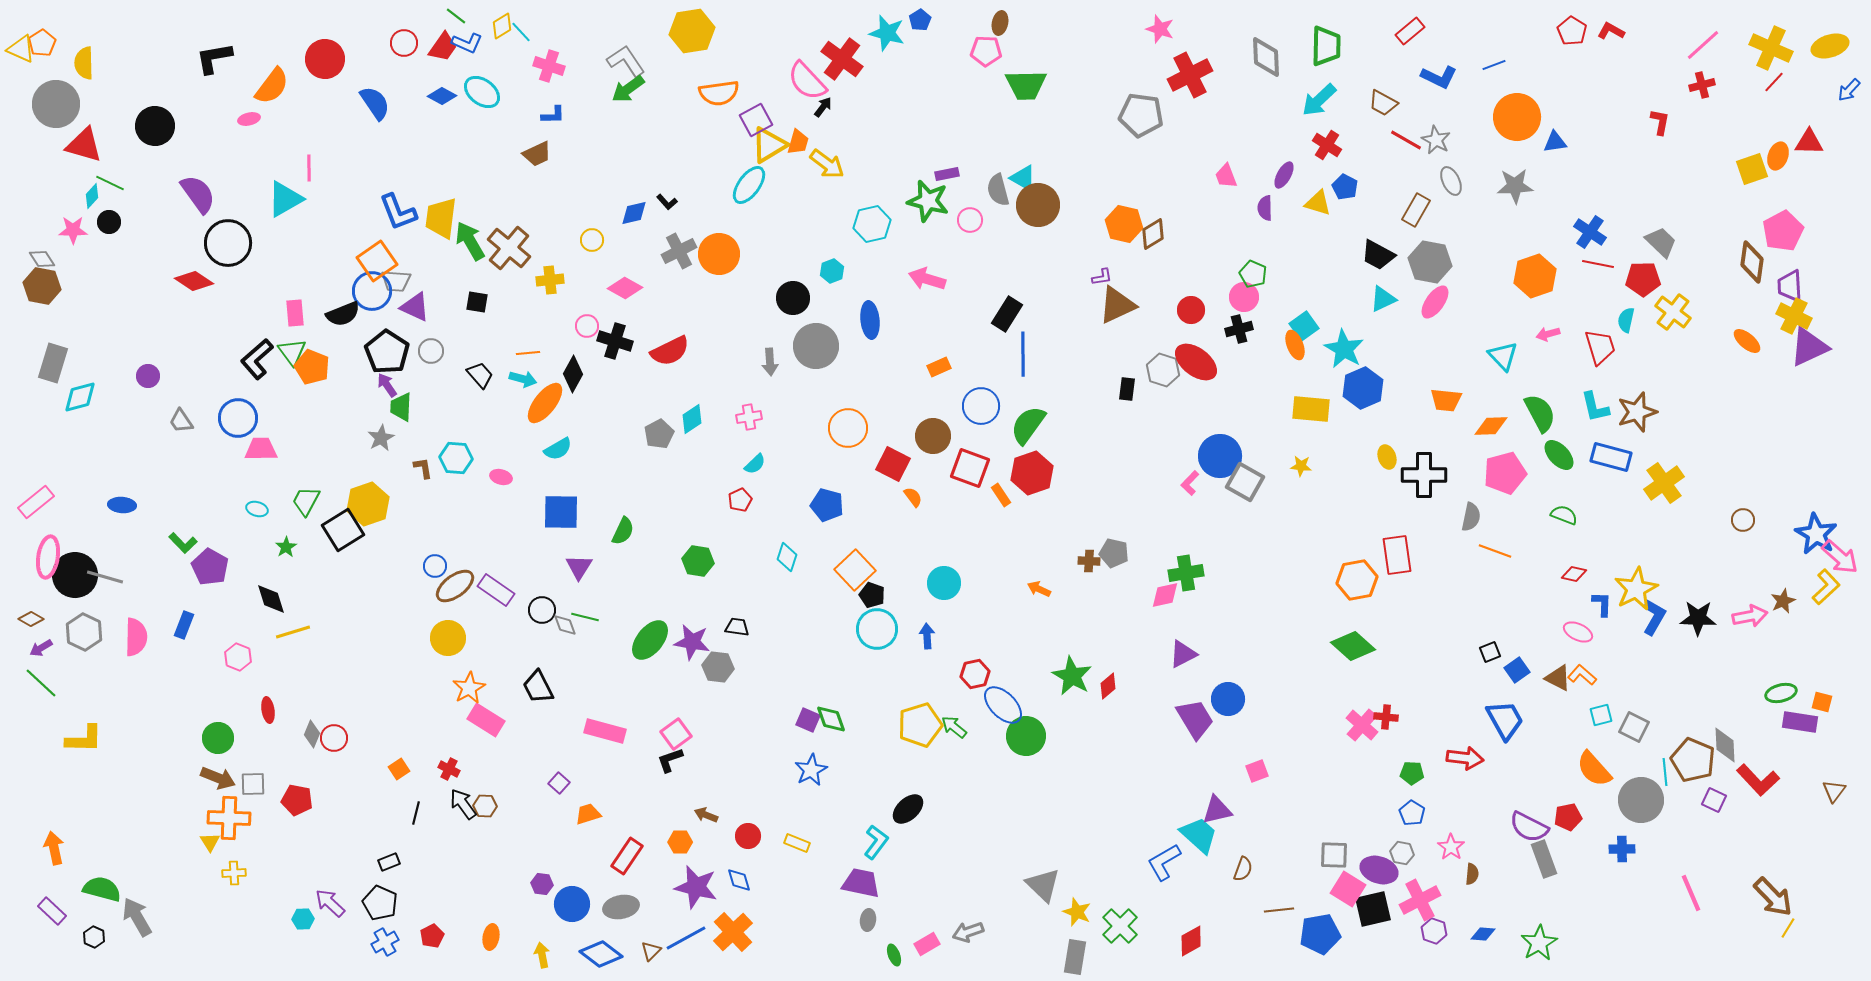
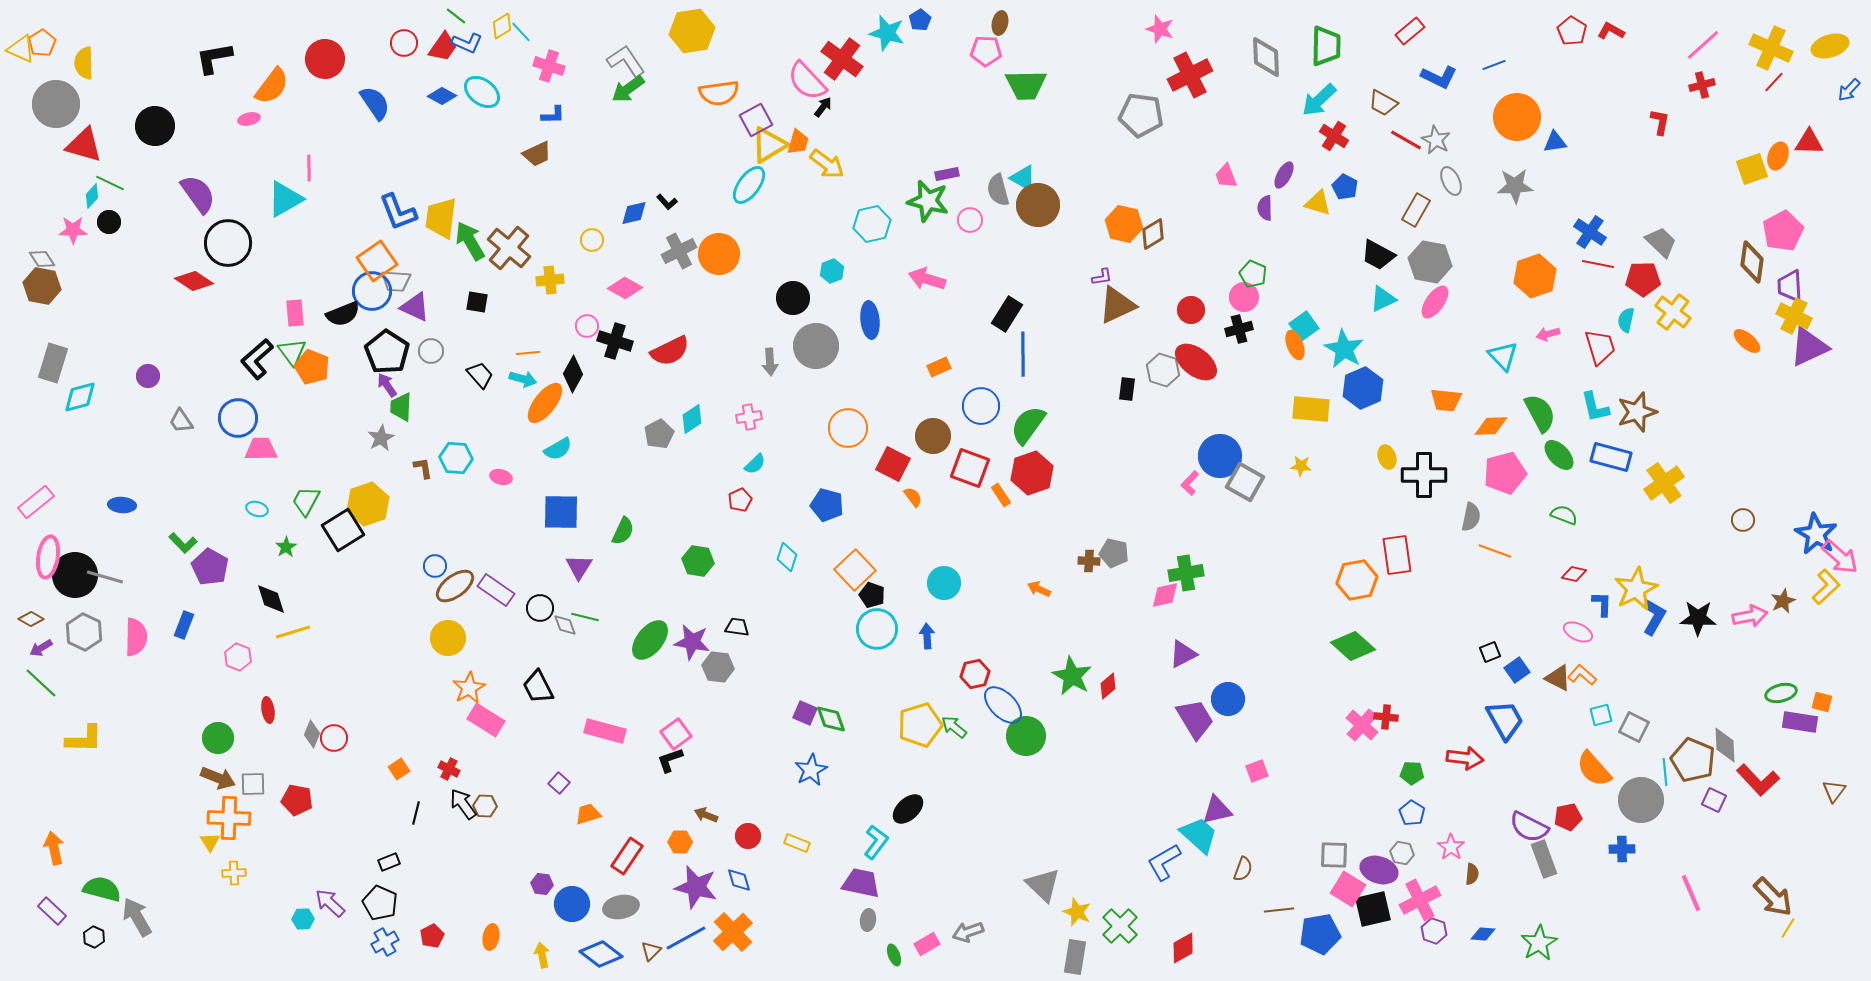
red cross at (1327, 145): moved 7 px right, 9 px up
black circle at (542, 610): moved 2 px left, 2 px up
purple square at (808, 720): moved 3 px left, 7 px up
red diamond at (1191, 941): moved 8 px left, 7 px down
